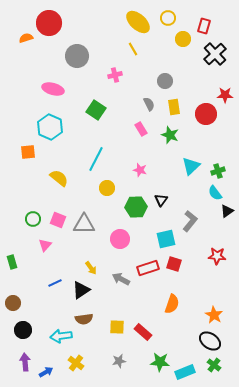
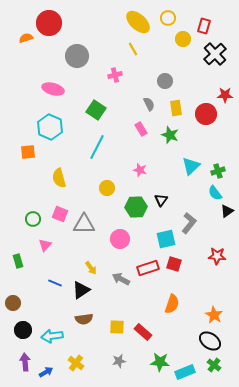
yellow rectangle at (174, 107): moved 2 px right, 1 px down
cyan line at (96, 159): moved 1 px right, 12 px up
yellow semicircle at (59, 178): rotated 144 degrees counterclockwise
pink square at (58, 220): moved 2 px right, 6 px up
gray L-shape at (190, 221): moved 1 px left, 2 px down
green rectangle at (12, 262): moved 6 px right, 1 px up
blue line at (55, 283): rotated 48 degrees clockwise
cyan arrow at (61, 336): moved 9 px left
